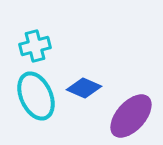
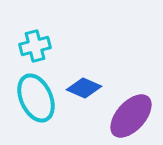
cyan ellipse: moved 2 px down
